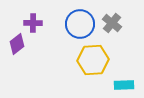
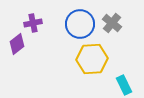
purple cross: rotated 12 degrees counterclockwise
yellow hexagon: moved 1 px left, 1 px up
cyan rectangle: rotated 66 degrees clockwise
